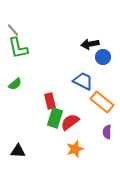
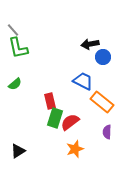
black triangle: rotated 35 degrees counterclockwise
